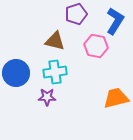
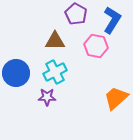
purple pentagon: rotated 25 degrees counterclockwise
blue L-shape: moved 3 px left, 1 px up
brown triangle: rotated 15 degrees counterclockwise
cyan cross: rotated 20 degrees counterclockwise
orange trapezoid: rotated 28 degrees counterclockwise
